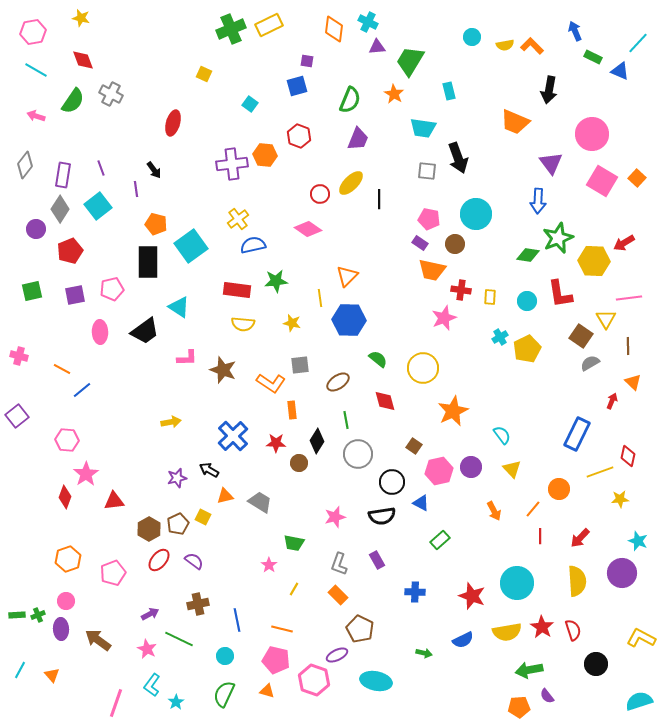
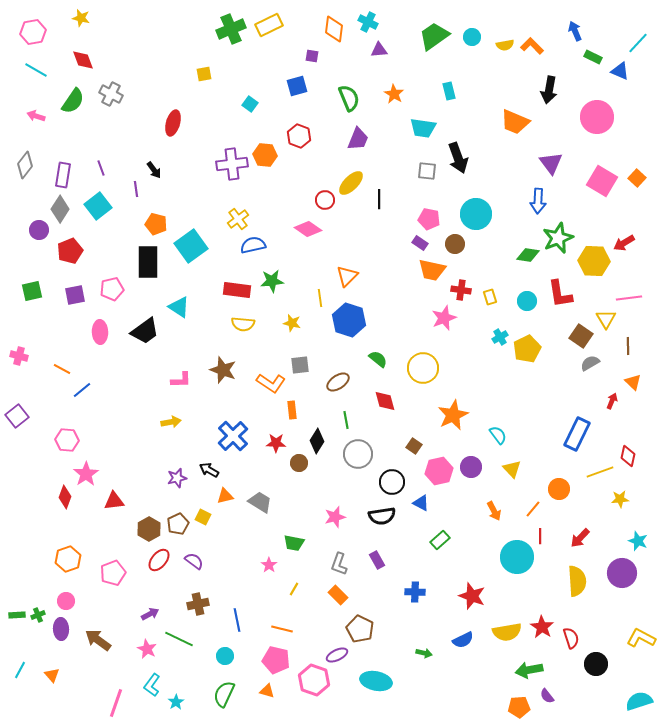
purple triangle at (377, 47): moved 2 px right, 3 px down
purple square at (307, 61): moved 5 px right, 5 px up
green trapezoid at (410, 61): moved 24 px right, 25 px up; rotated 24 degrees clockwise
yellow square at (204, 74): rotated 35 degrees counterclockwise
green semicircle at (350, 100): moved 1 px left, 2 px up; rotated 44 degrees counterclockwise
pink circle at (592, 134): moved 5 px right, 17 px up
red circle at (320, 194): moved 5 px right, 6 px down
purple circle at (36, 229): moved 3 px right, 1 px down
green star at (276, 281): moved 4 px left
yellow rectangle at (490, 297): rotated 21 degrees counterclockwise
blue hexagon at (349, 320): rotated 16 degrees clockwise
pink L-shape at (187, 358): moved 6 px left, 22 px down
orange star at (453, 411): moved 4 px down
cyan semicircle at (502, 435): moved 4 px left
cyan circle at (517, 583): moved 26 px up
red semicircle at (573, 630): moved 2 px left, 8 px down
